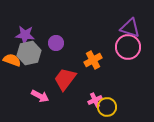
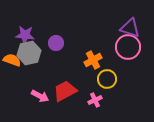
red trapezoid: moved 12 px down; rotated 25 degrees clockwise
yellow circle: moved 28 px up
